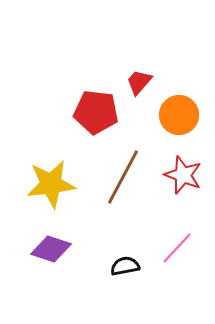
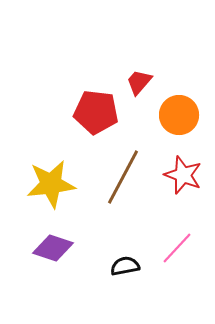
purple diamond: moved 2 px right, 1 px up
